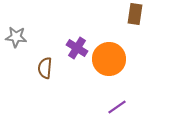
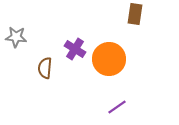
purple cross: moved 2 px left, 1 px down
